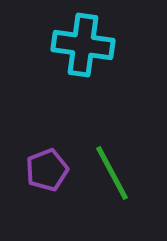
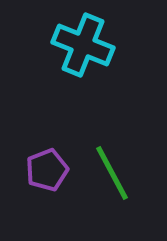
cyan cross: rotated 14 degrees clockwise
